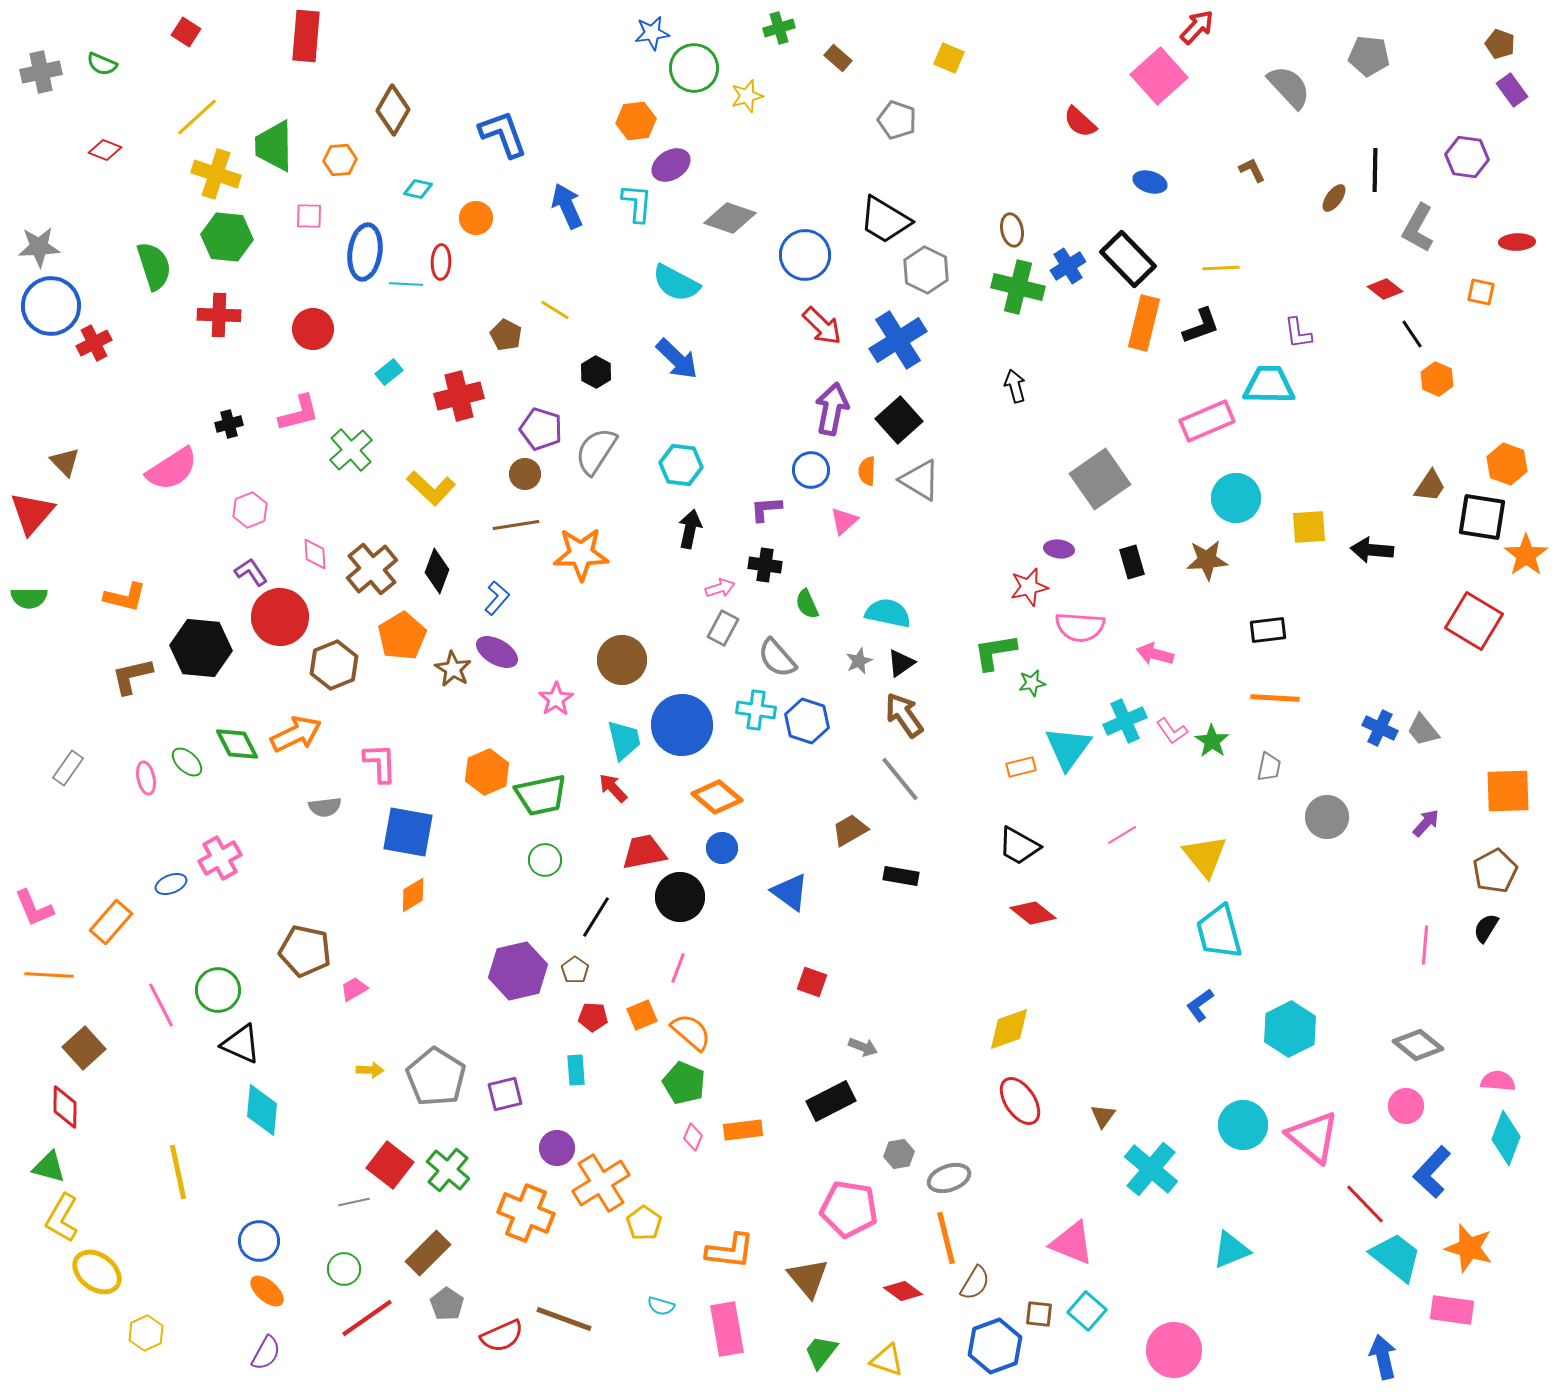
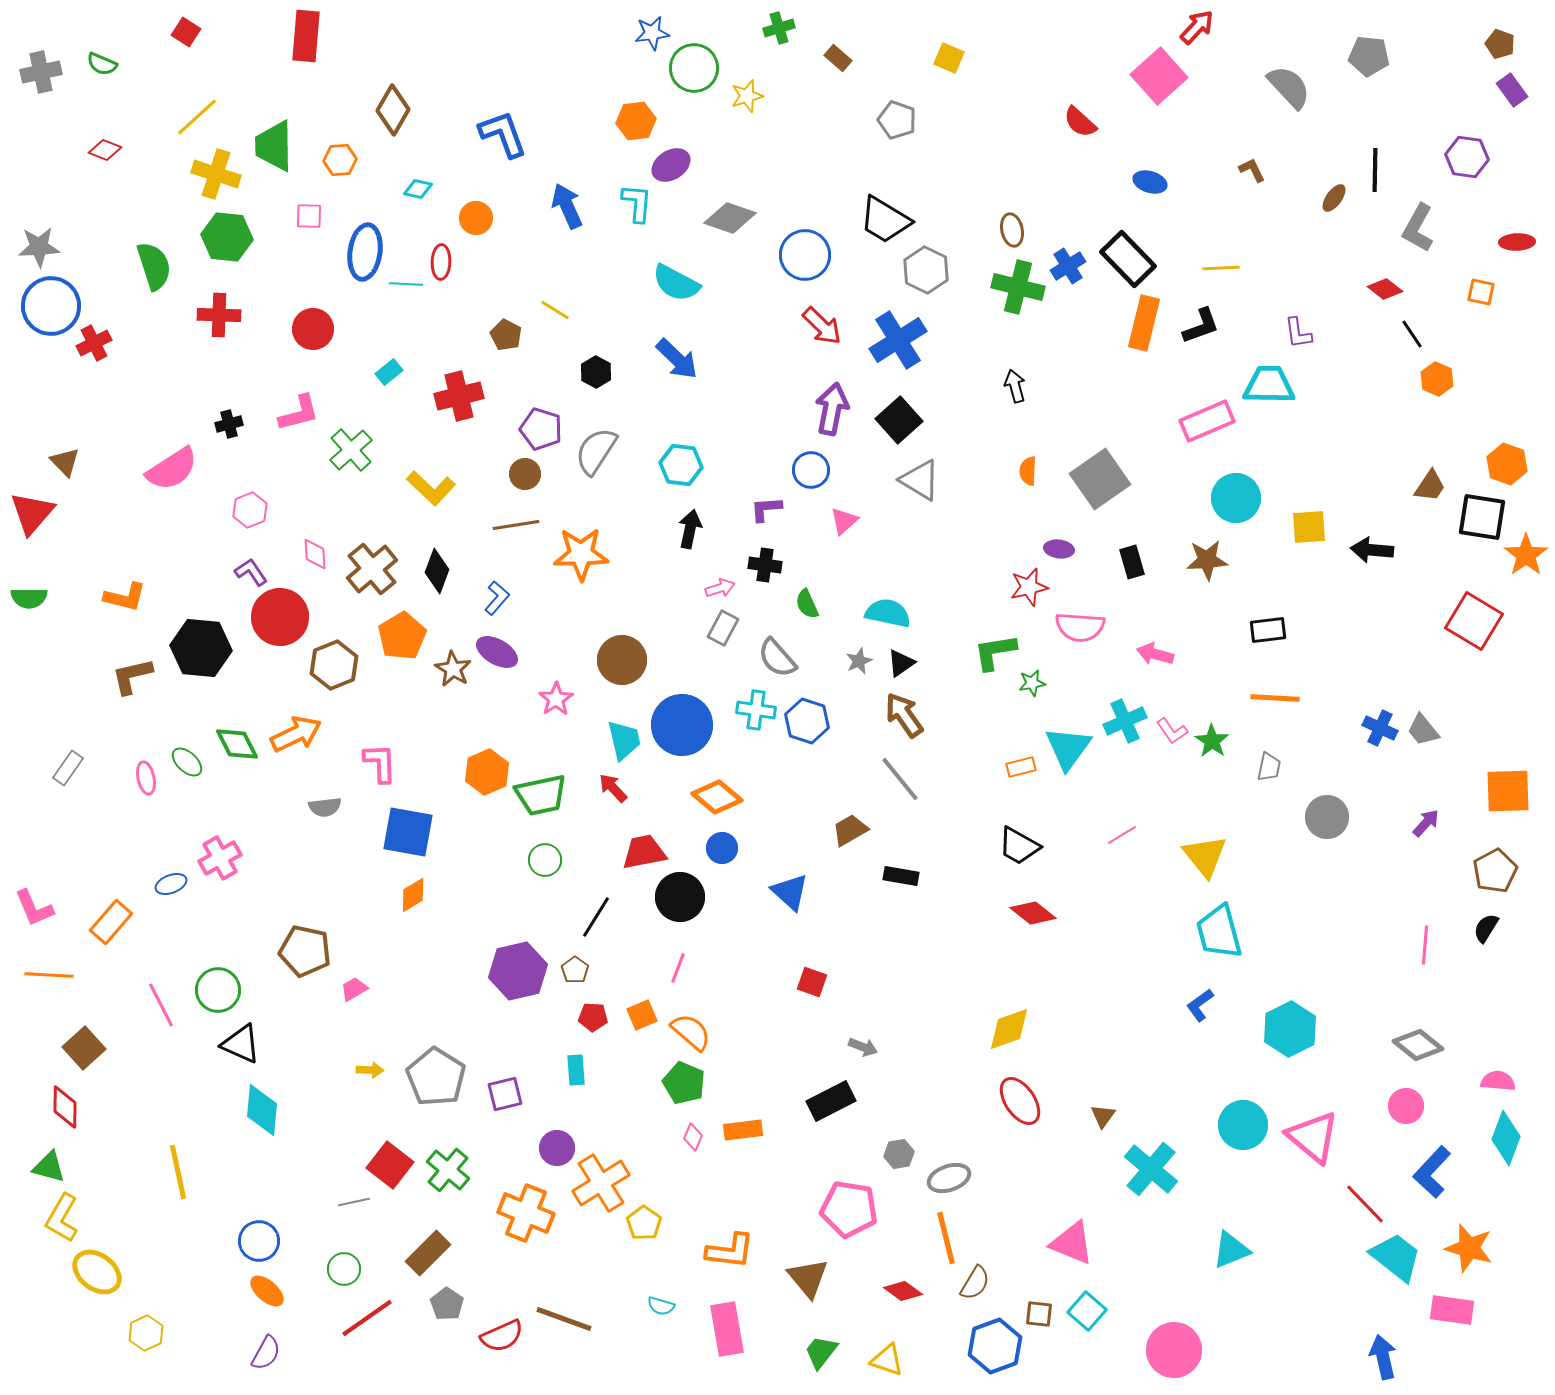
orange semicircle at (867, 471): moved 161 px right
blue triangle at (790, 892): rotated 6 degrees clockwise
